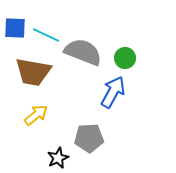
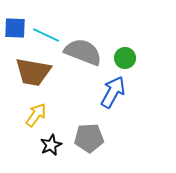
yellow arrow: rotated 15 degrees counterclockwise
black star: moved 7 px left, 13 px up
